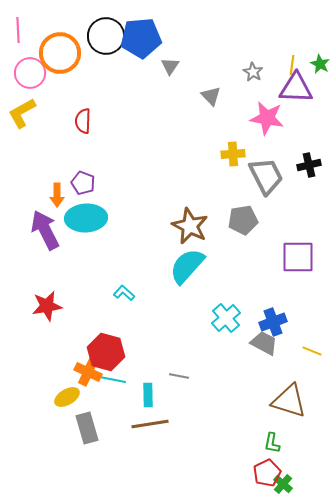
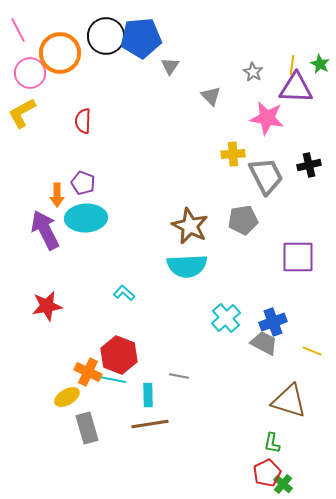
pink line at (18, 30): rotated 25 degrees counterclockwise
cyan semicircle at (187, 266): rotated 135 degrees counterclockwise
red hexagon at (106, 352): moved 13 px right, 3 px down; rotated 6 degrees clockwise
